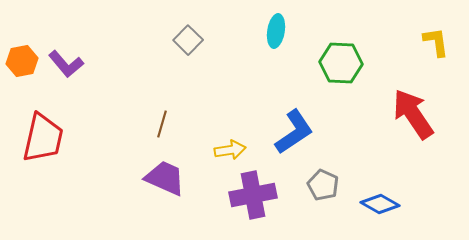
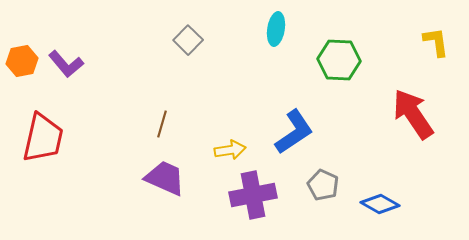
cyan ellipse: moved 2 px up
green hexagon: moved 2 px left, 3 px up
